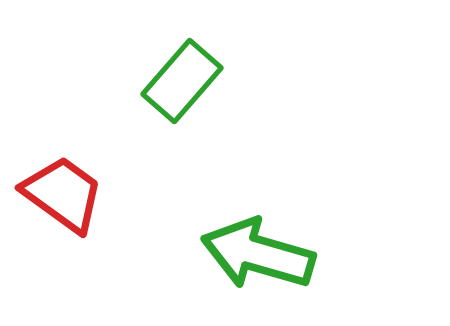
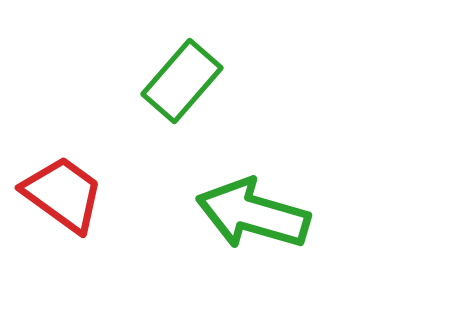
green arrow: moved 5 px left, 40 px up
